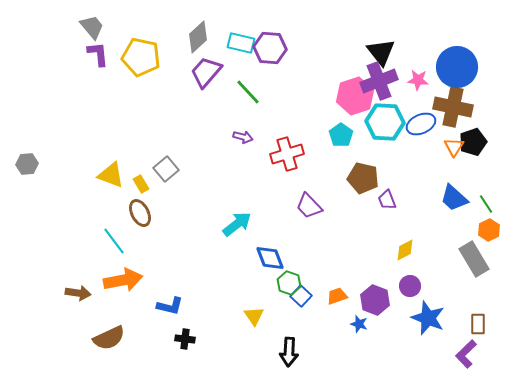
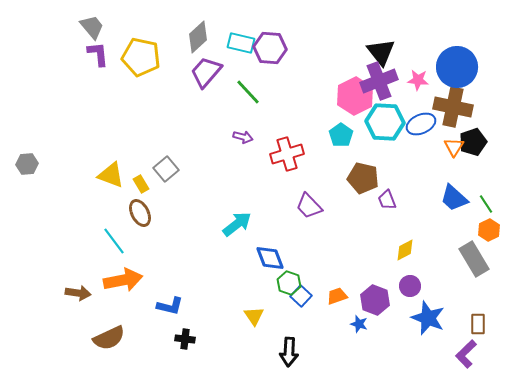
pink hexagon at (355, 96): rotated 9 degrees counterclockwise
